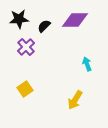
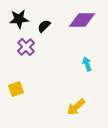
purple diamond: moved 7 px right
yellow square: moved 9 px left; rotated 14 degrees clockwise
yellow arrow: moved 1 px right, 7 px down; rotated 18 degrees clockwise
